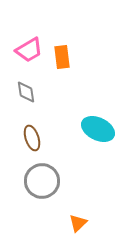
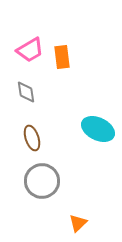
pink trapezoid: moved 1 px right
